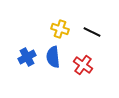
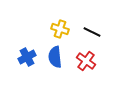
blue semicircle: moved 2 px right
red cross: moved 3 px right, 4 px up
